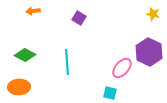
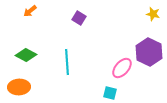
orange arrow: moved 3 px left; rotated 32 degrees counterclockwise
green diamond: moved 1 px right
